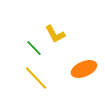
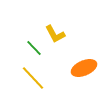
orange ellipse: moved 1 px up
yellow line: moved 3 px left
